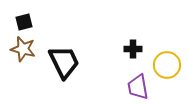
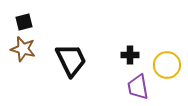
black cross: moved 3 px left, 6 px down
black trapezoid: moved 7 px right, 2 px up
